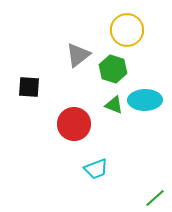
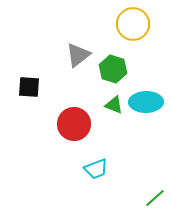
yellow circle: moved 6 px right, 6 px up
cyan ellipse: moved 1 px right, 2 px down
